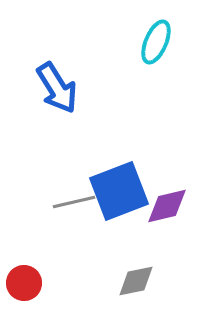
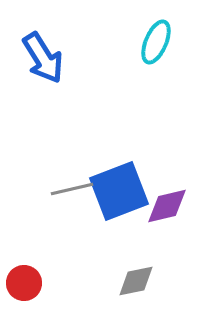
blue arrow: moved 14 px left, 30 px up
gray line: moved 2 px left, 13 px up
